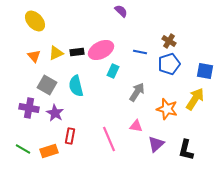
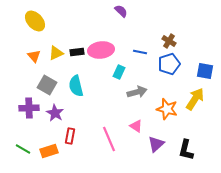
pink ellipse: rotated 20 degrees clockwise
cyan rectangle: moved 6 px right, 1 px down
gray arrow: rotated 42 degrees clockwise
purple cross: rotated 12 degrees counterclockwise
pink triangle: rotated 24 degrees clockwise
